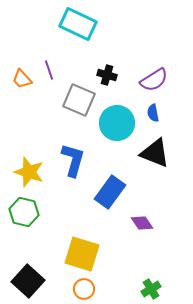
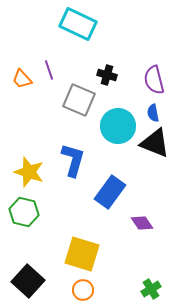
purple semicircle: rotated 108 degrees clockwise
cyan circle: moved 1 px right, 3 px down
black triangle: moved 10 px up
orange circle: moved 1 px left, 1 px down
